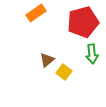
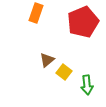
orange rectangle: rotated 36 degrees counterclockwise
red pentagon: rotated 8 degrees counterclockwise
green arrow: moved 5 px left, 31 px down
